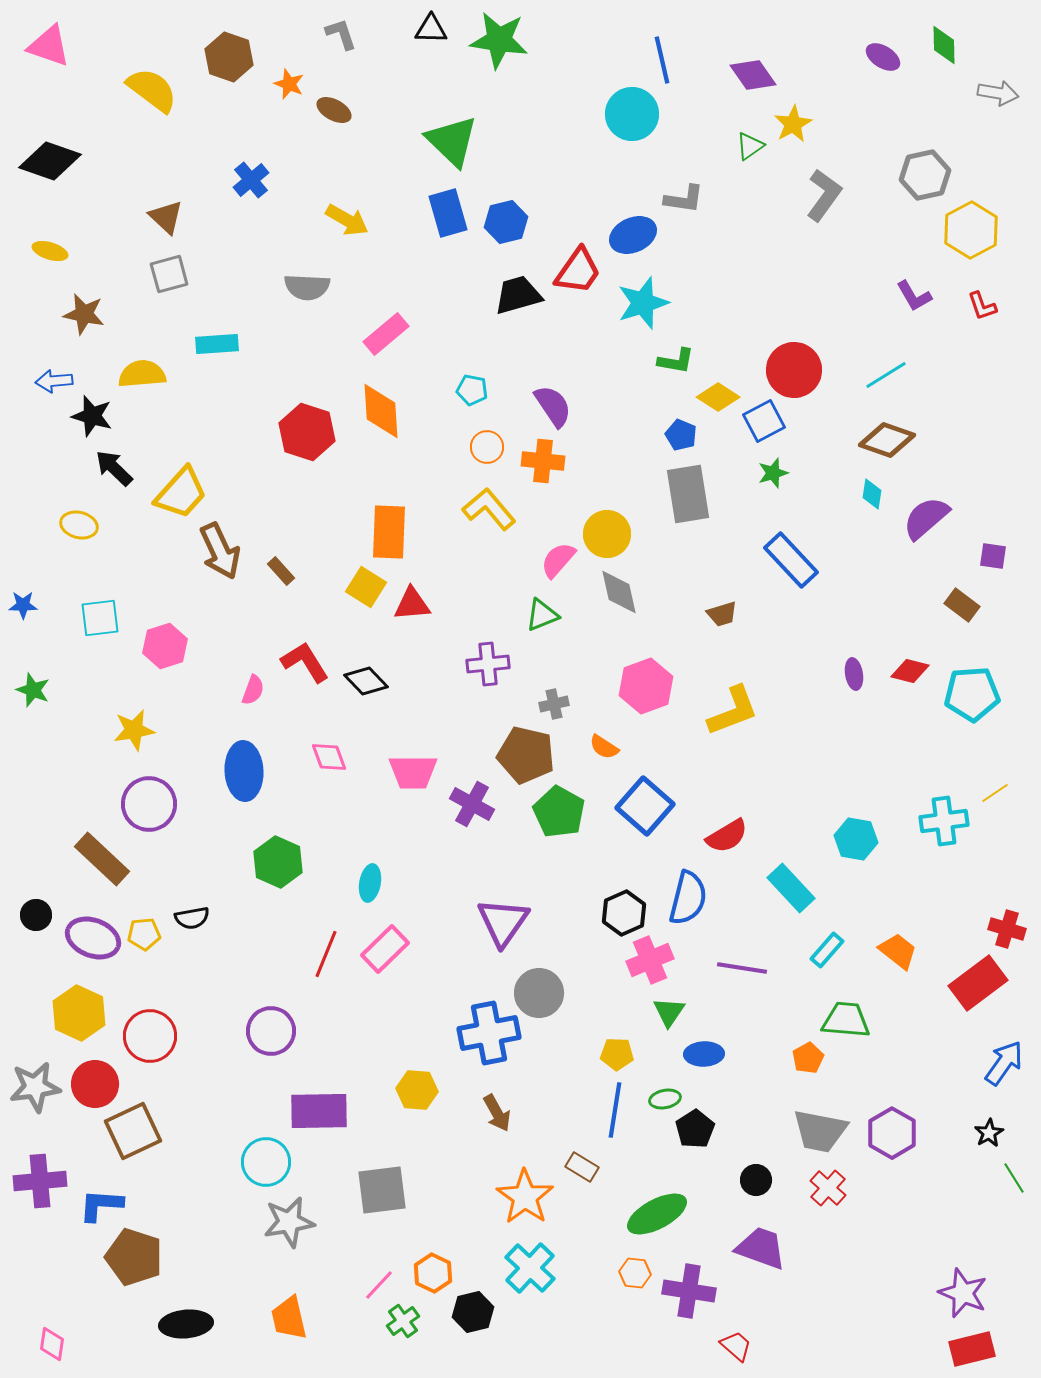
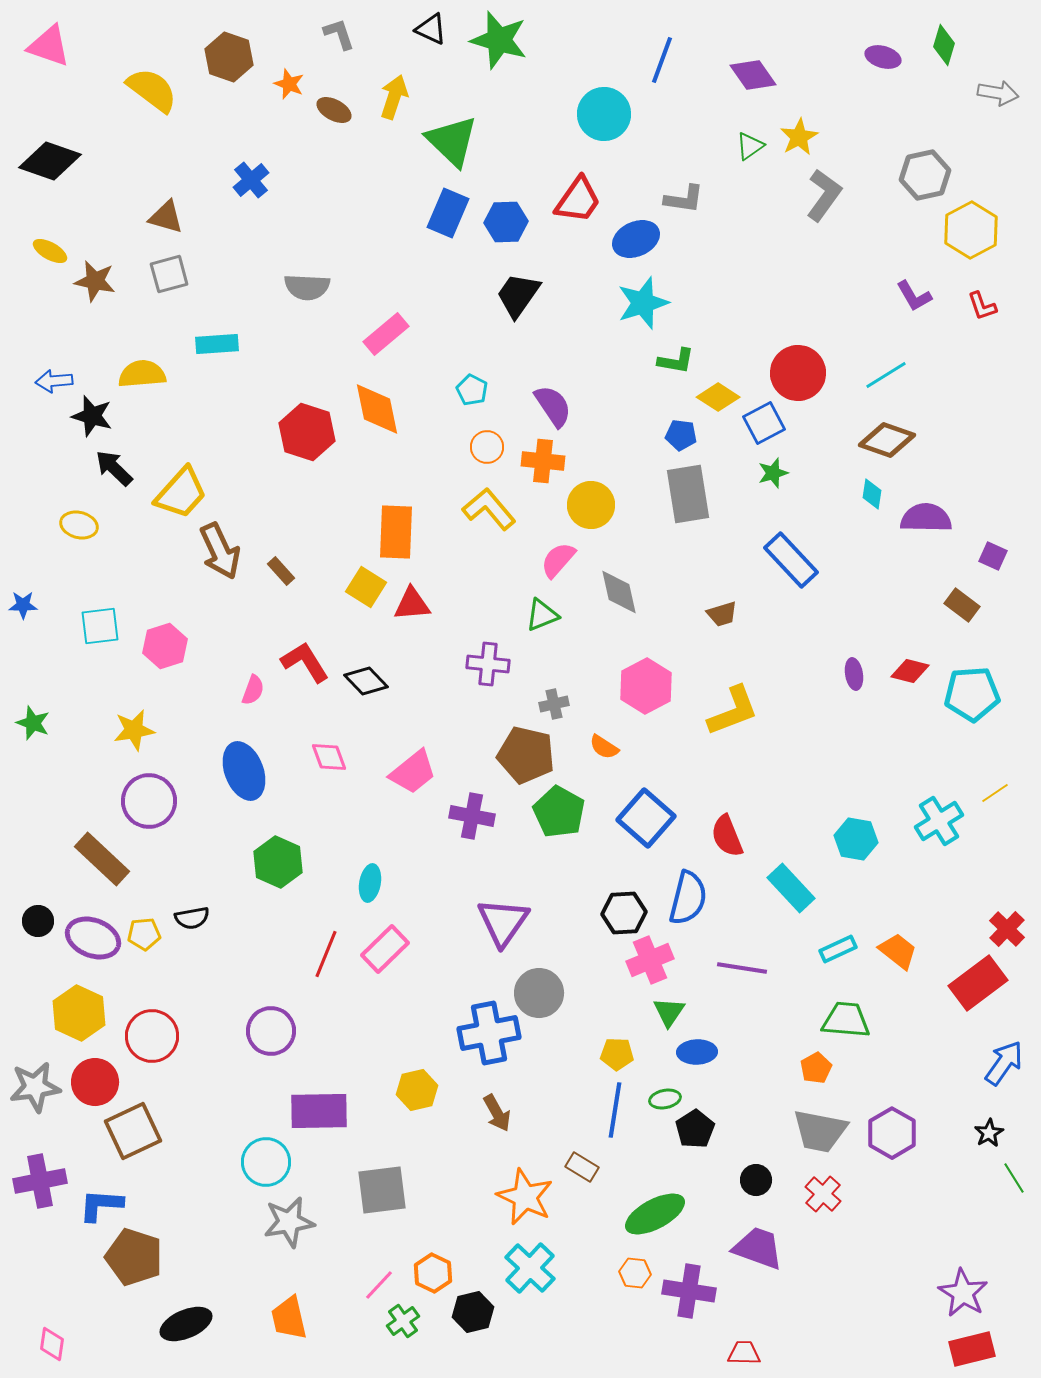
black triangle at (431, 29): rotated 24 degrees clockwise
gray L-shape at (341, 34): moved 2 px left
green star at (499, 40): rotated 8 degrees clockwise
green diamond at (944, 45): rotated 18 degrees clockwise
purple ellipse at (883, 57): rotated 16 degrees counterclockwise
blue line at (662, 60): rotated 33 degrees clockwise
cyan circle at (632, 114): moved 28 px left
yellow star at (793, 124): moved 6 px right, 13 px down
blue rectangle at (448, 213): rotated 39 degrees clockwise
brown triangle at (166, 217): rotated 27 degrees counterclockwise
yellow arrow at (347, 220): moved 47 px right, 123 px up; rotated 102 degrees counterclockwise
blue hexagon at (506, 222): rotated 12 degrees clockwise
blue ellipse at (633, 235): moved 3 px right, 4 px down
yellow ellipse at (50, 251): rotated 12 degrees clockwise
red trapezoid at (578, 271): moved 71 px up
black trapezoid at (518, 295): rotated 39 degrees counterclockwise
brown star at (84, 314): moved 11 px right, 33 px up
red circle at (794, 370): moved 4 px right, 3 px down
cyan pentagon at (472, 390): rotated 16 degrees clockwise
orange diamond at (381, 411): moved 4 px left, 2 px up; rotated 8 degrees counterclockwise
blue square at (764, 421): moved 2 px down
blue pentagon at (681, 435): rotated 16 degrees counterclockwise
purple semicircle at (926, 518): rotated 42 degrees clockwise
orange rectangle at (389, 532): moved 7 px right
yellow circle at (607, 534): moved 16 px left, 29 px up
purple square at (993, 556): rotated 16 degrees clockwise
cyan square at (100, 618): moved 8 px down
purple cross at (488, 664): rotated 12 degrees clockwise
pink hexagon at (646, 686): rotated 8 degrees counterclockwise
green star at (33, 690): moved 33 px down
blue ellipse at (244, 771): rotated 18 degrees counterclockwise
pink trapezoid at (413, 772): rotated 39 degrees counterclockwise
purple circle at (149, 804): moved 3 px up
purple cross at (472, 804): moved 12 px down; rotated 18 degrees counterclockwise
blue square at (645, 806): moved 1 px right, 12 px down
cyan cross at (944, 821): moved 5 px left; rotated 24 degrees counterclockwise
red semicircle at (727, 836): rotated 99 degrees clockwise
black hexagon at (624, 913): rotated 21 degrees clockwise
black circle at (36, 915): moved 2 px right, 6 px down
red cross at (1007, 929): rotated 27 degrees clockwise
cyan rectangle at (827, 950): moved 11 px right, 1 px up; rotated 24 degrees clockwise
red circle at (150, 1036): moved 2 px right
blue ellipse at (704, 1054): moved 7 px left, 2 px up
orange pentagon at (808, 1058): moved 8 px right, 10 px down
red circle at (95, 1084): moved 2 px up
yellow hexagon at (417, 1090): rotated 18 degrees counterclockwise
purple cross at (40, 1181): rotated 6 degrees counterclockwise
red cross at (828, 1188): moved 5 px left, 6 px down
orange star at (525, 1197): rotated 10 degrees counterclockwise
green ellipse at (657, 1214): moved 2 px left
purple trapezoid at (761, 1248): moved 3 px left
purple star at (963, 1293): rotated 9 degrees clockwise
black ellipse at (186, 1324): rotated 18 degrees counterclockwise
red trapezoid at (736, 1346): moved 8 px right, 7 px down; rotated 40 degrees counterclockwise
